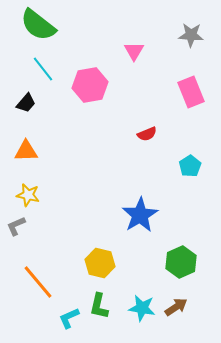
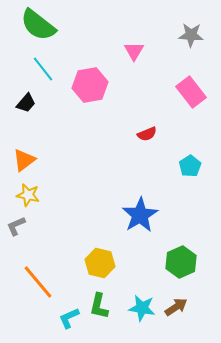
pink rectangle: rotated 16 degrees counterclockwise
orange triangle: moved 2 px left, 9 px down; rotated 35 degrees counterclockwise
